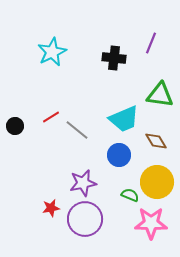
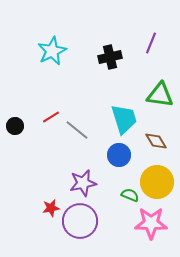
cyan star: moved 1 px up
black cross: moved 4 px left, 1 px up; rotated 20 degrees counterclockwise
cyan trapezoid: rotated 84 degrees counterclockwise
purple circle: moved 5 px left, 2 px down
